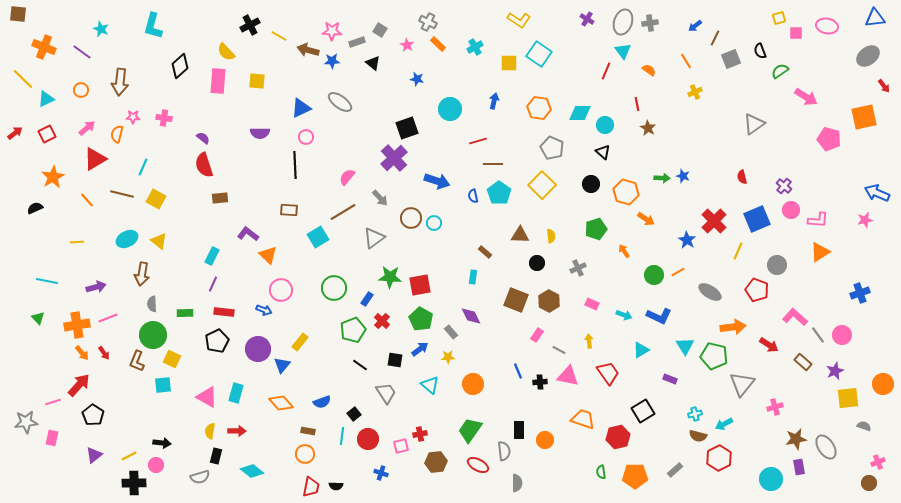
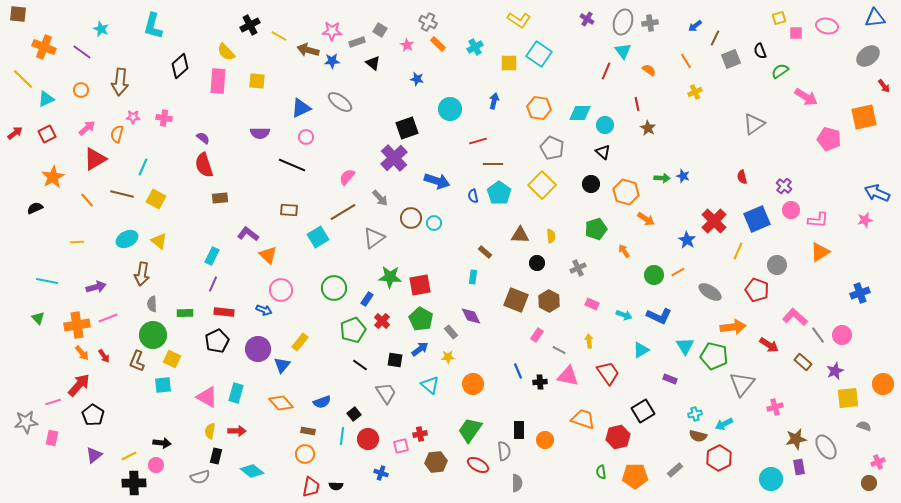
black line at (295, 165): moved 3 px left; rotated 64 degrees counterclockwise
red arrow at (104, 353): moved 3 px down
